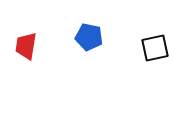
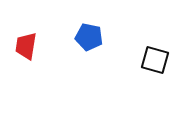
black square: moved 12 px down; rotated 28 degrees clockwise
